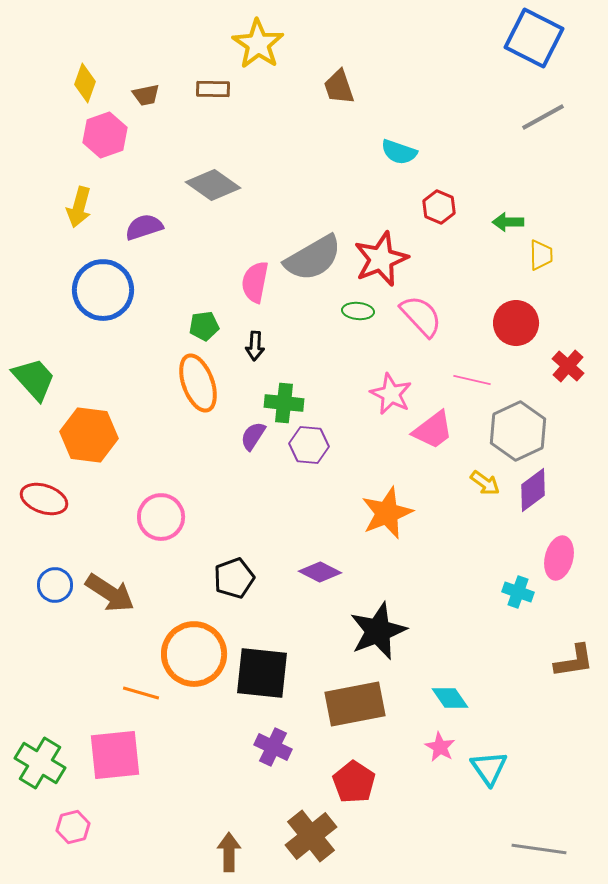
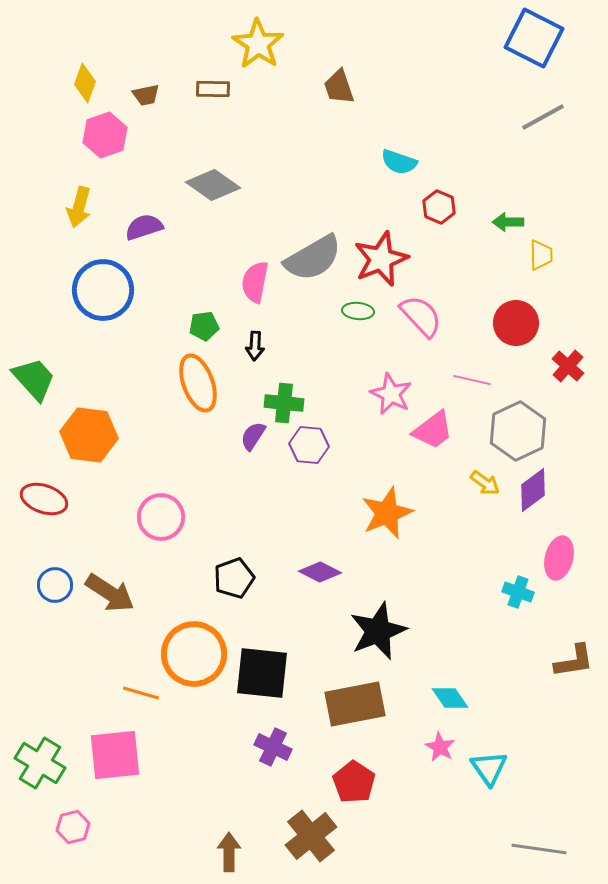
cyan semicircle at (399, 152): moved 10 px down
